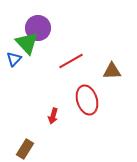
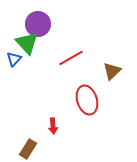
purple circle: moved 4 px up
red line: moved 3 px up
brown triangle: rotated 42 degrees counterclockwise
red arrow: moved 10 px down; rotated 21 degrees counterclockwise
brown rectangle: moved 3 px right
